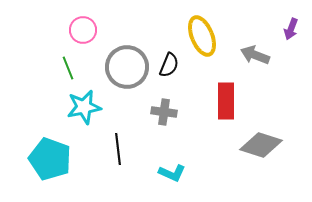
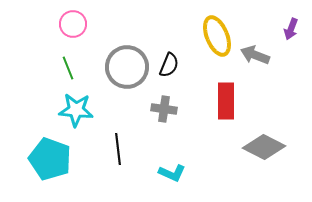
pink circle: moved 10 px left, 6 px up
yellow ellipse: moved 15 px right
cyan star: moved 8 px left, 3 px down; rotated 16 degrees clockwise
gray cross: moved 3 px up
gray diamond: moved 3 px right, 2 px down; rotated 9 degrees clockwise
